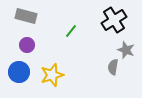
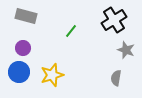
purple circle: moved 4 px left, 3 px down
gray semicircle: moved 3 px right, 11 px down
